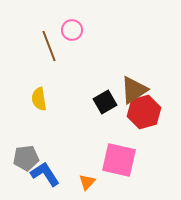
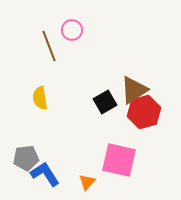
yellow semicircle: moved 1 px right, 1 px up
